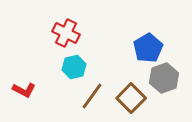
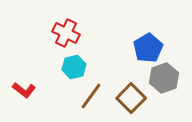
red L-shape: rotated 10 degrees clockwise
brown line: moved 1 px left
